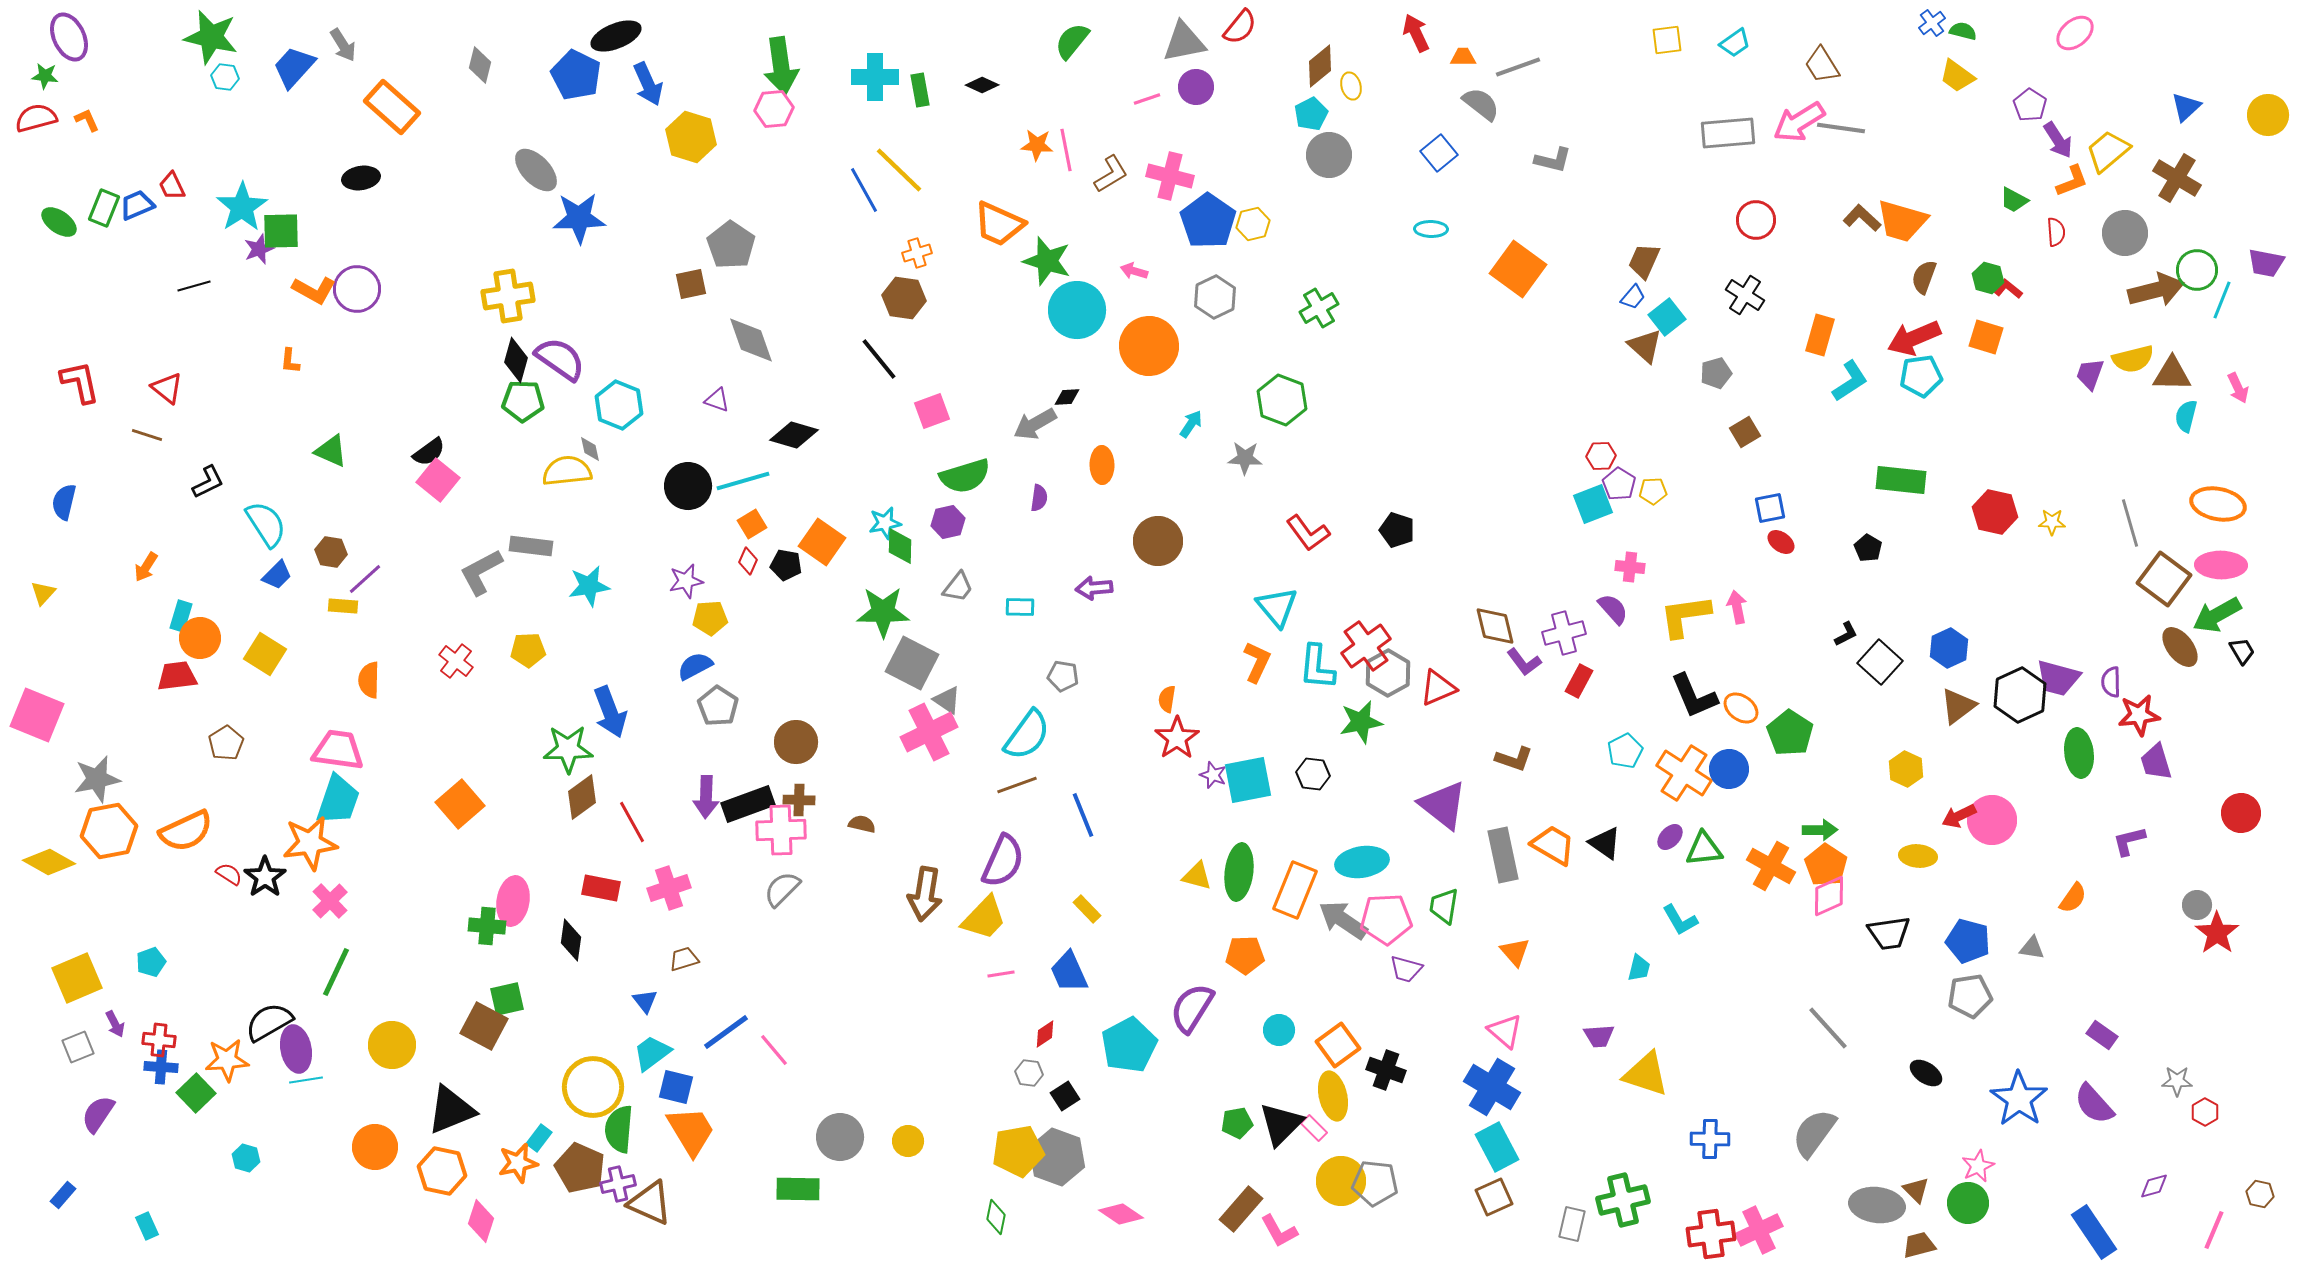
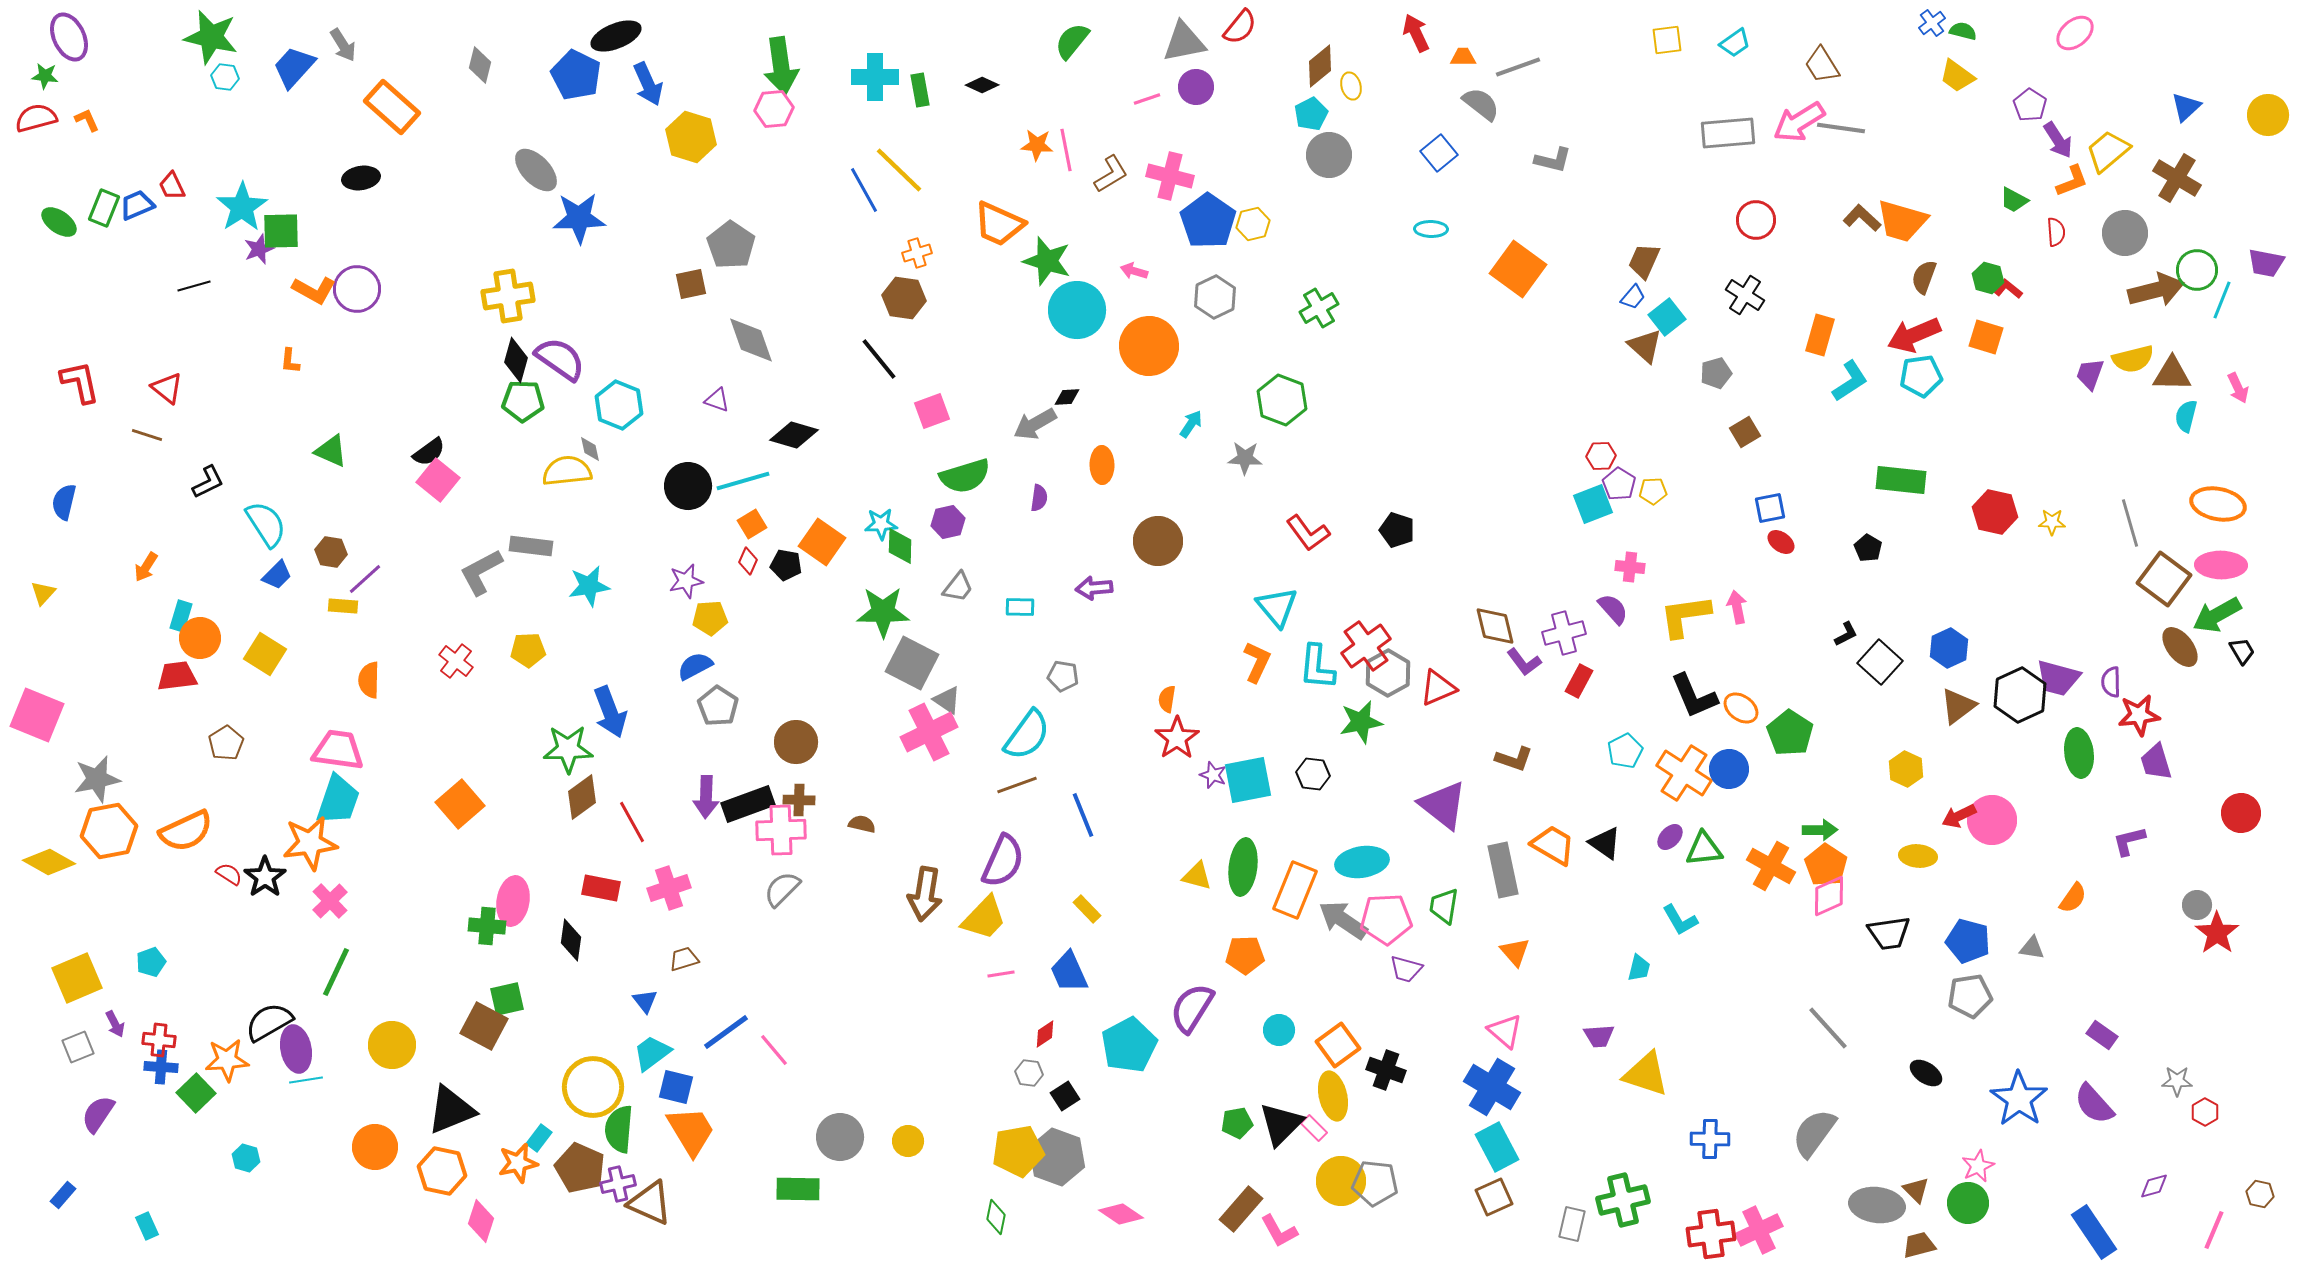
red arrow at (1914, 338): moved 3 px up
cyan star at (885, 523): moved 4 px left, 1 px down; rotated 8 degrees clockwise
gray rectangle at (1503, 855): moved 15 px down
green ellipse at (1239, 872): moved 4 px right, 5 px up
